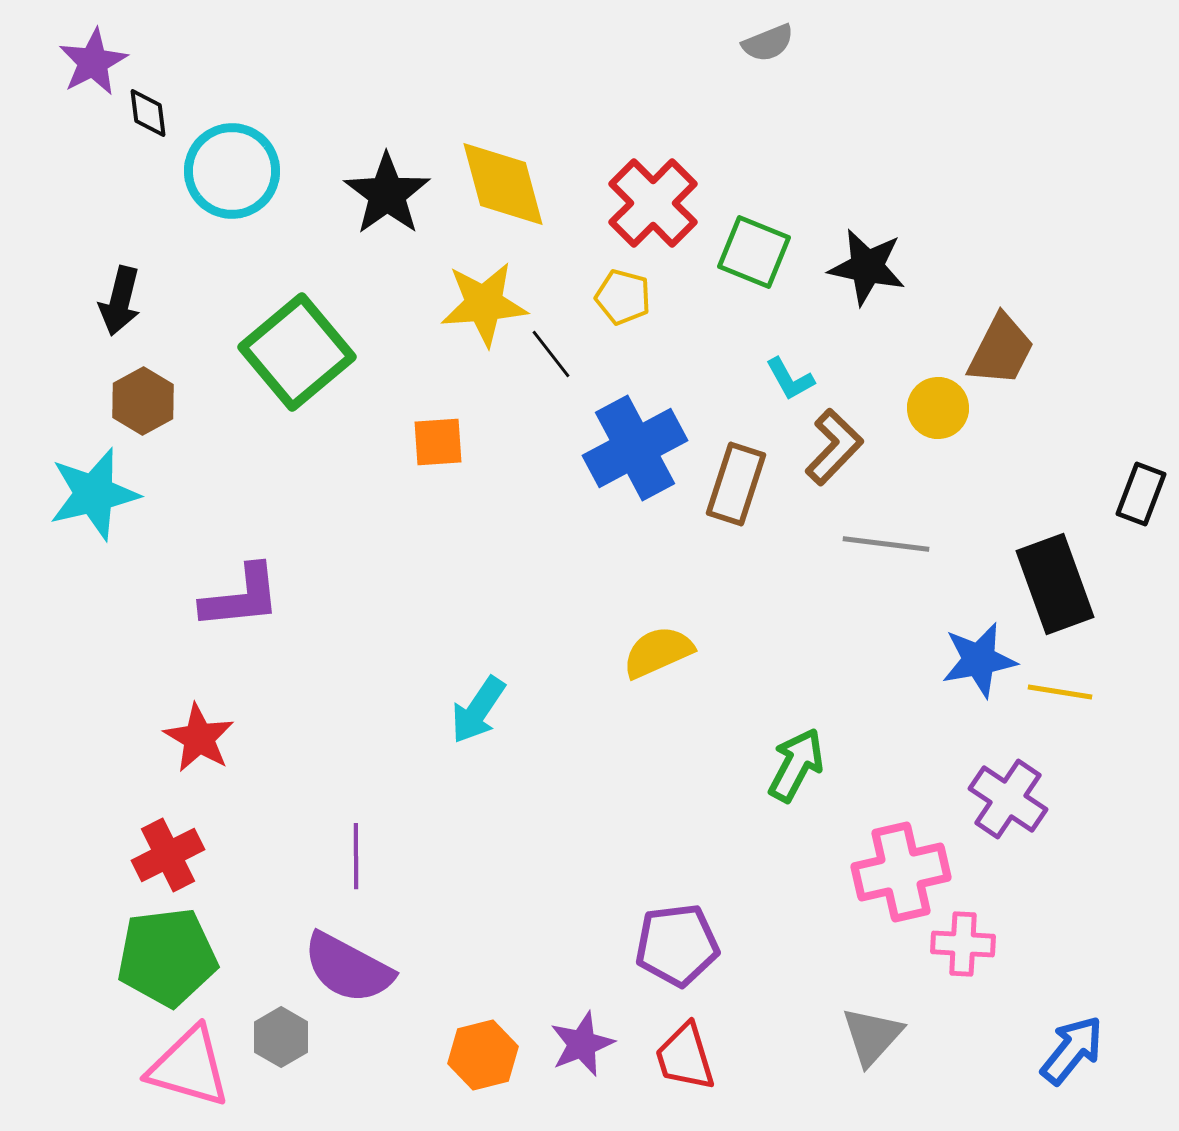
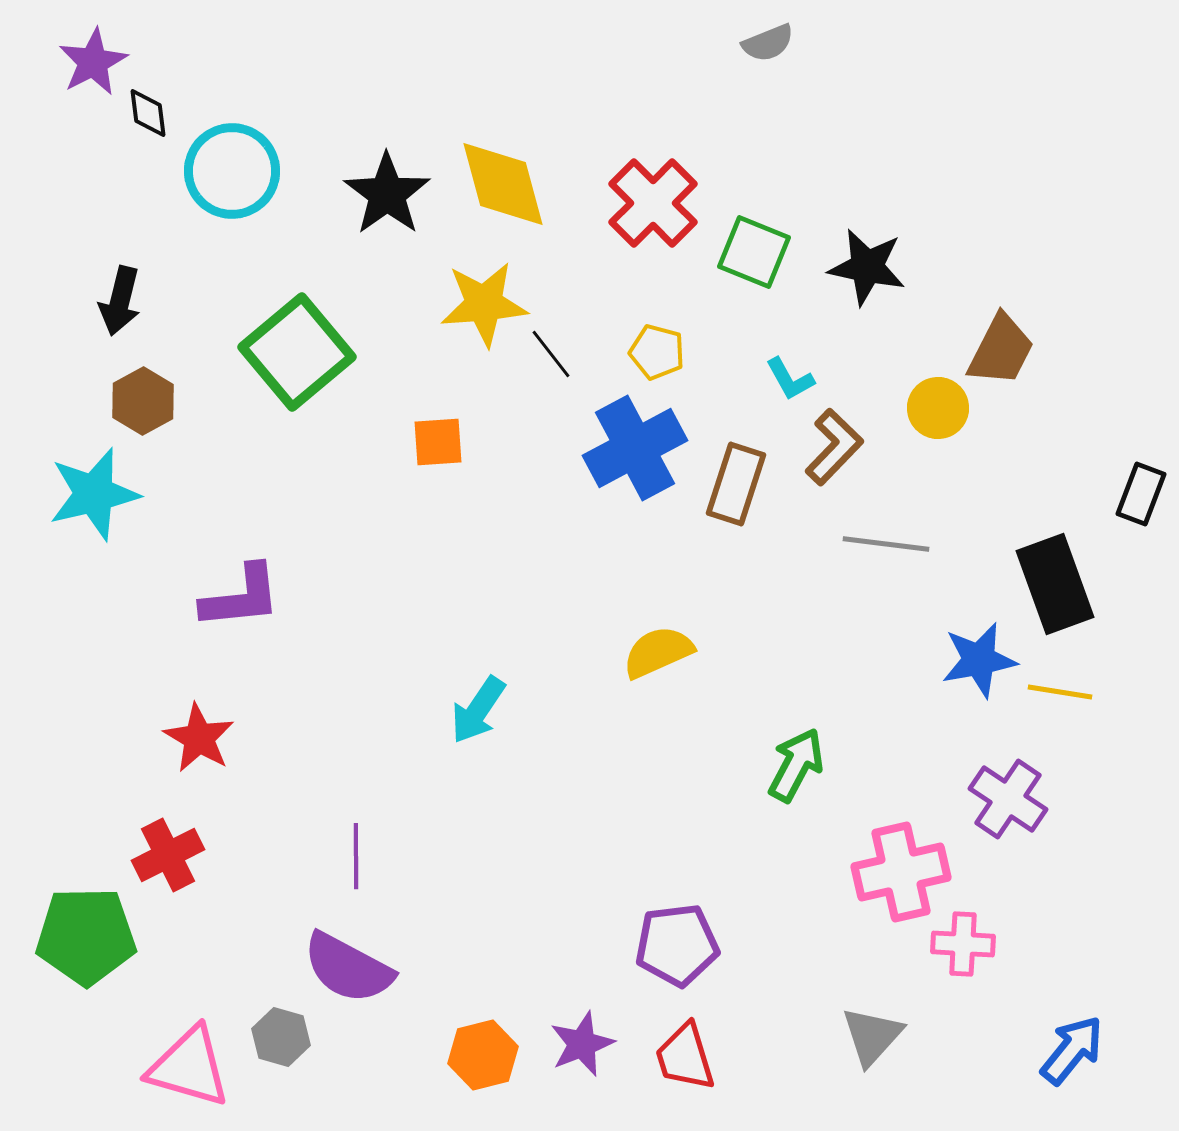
yellow pentagon at (623, 297): moved 34 px right, 55 px down
green pentagon at (167, 957): moved 81 px left, 21 px up; rotated 6 degrees clockwise
gray hexagon at (281, 1037): rotated 14 degrees counterclockwise
